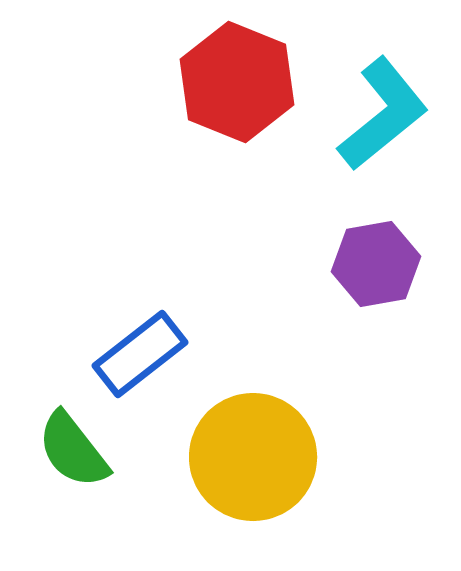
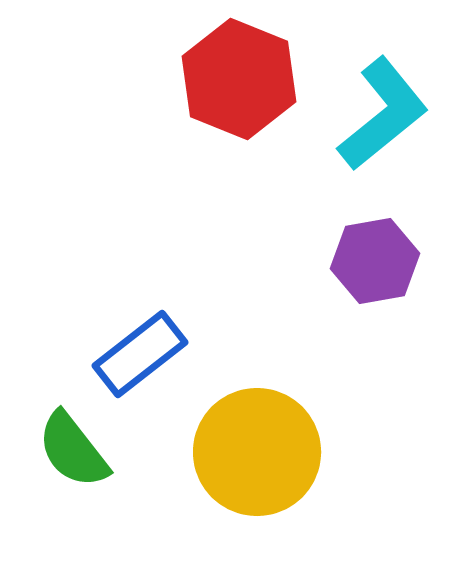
red hexagon: moved 2 px right, 3 px up
purple hexagon: moved 1 px left, 3 px up
yellow circle: moved 4 px right, 5 px up
